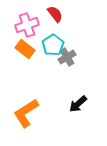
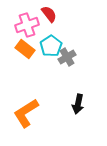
red semicircle: moved 6 px left
cyan pentagon: moved 2 px left, 1 px down
black arrow: rotated 36 degrees counterclockwise
